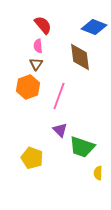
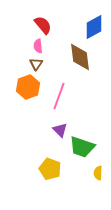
blue diamond: rotated 50 degrees counterclockwise
yellow pentagon: moved 18 px right, 11 px down
